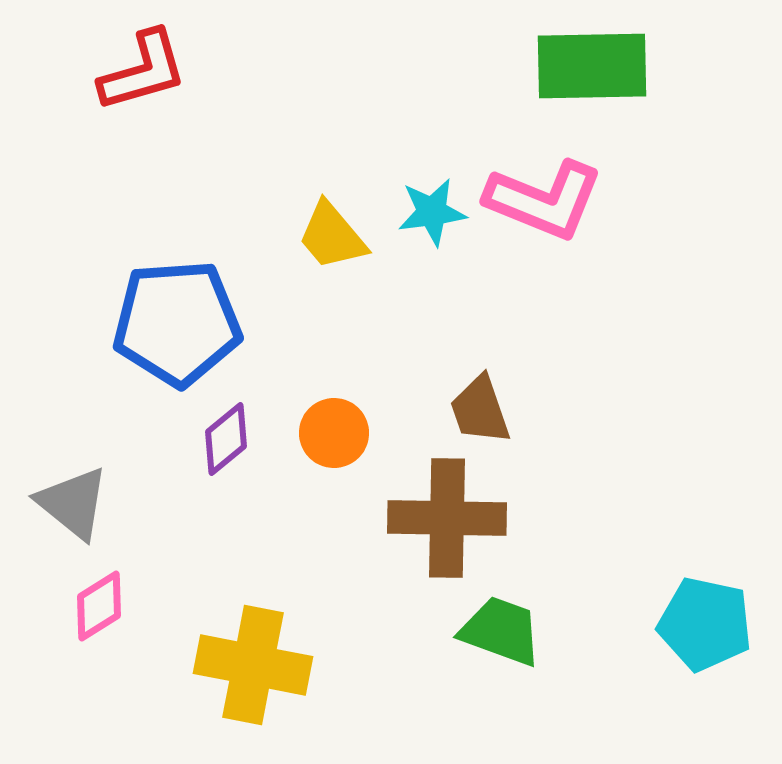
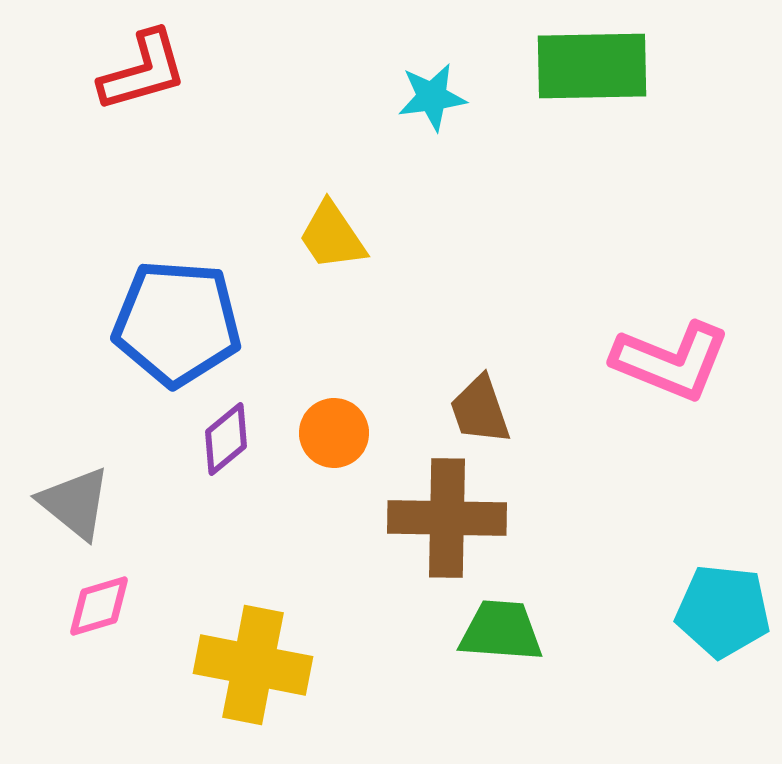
pink L-shape: moved 127 px right, 161 px down
cyan star: moved 115 px up
yellow trapezoid: rotated 6 degrees clockwise
blue pentagon: rotated 8 degrees clockwise
gray triangle: moved 2 px right
pink diamond: rotated 16 degrees clockwise
cyan pentagon: moved 18 px right, 13 px up; rotated 6 degrees counterclockwise
green trapezoid: rotated 16 degrees counterclockwise
